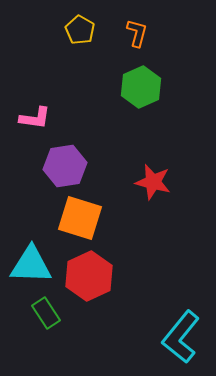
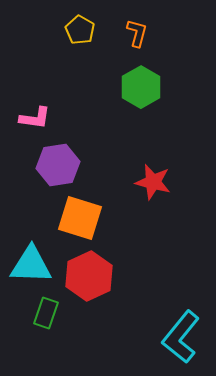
green hexagon: rotated 6 degrees counterclockwise
purple hexagon: moved 7 px left, 1 px up
green rectangle: rotated 52 degrees clockwise
